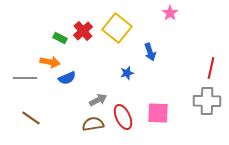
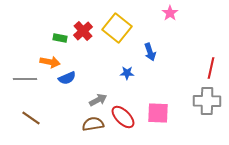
green rectangle: rotated 16 degrees counterclockwise
blue star: rotated 16 degrees clockwise
gray line: moved 1 px down
red ellipse: rotated 20 degrees counterclockwise
